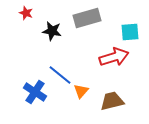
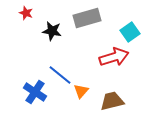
cyan square: rotated 30 degrees counterclockwise
